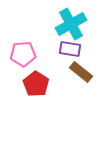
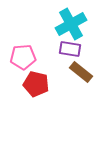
pink pentagon: moved 3 px down
red pentagon: rotated 20 degrees counterclockwise
